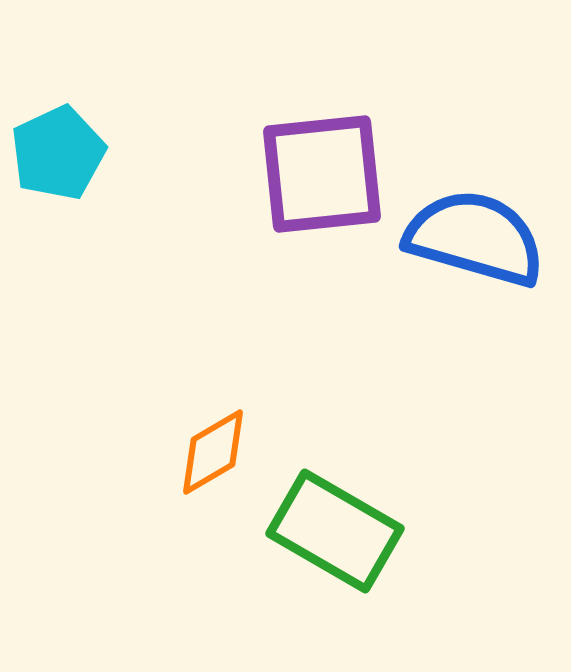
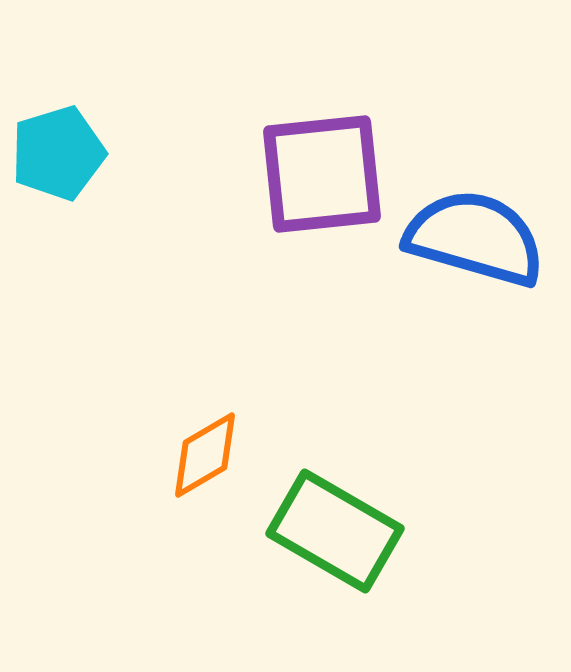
cyan pentagon: rotated 8 degrees clockwise
orange diamond: moved 8 px left, 3 px down
